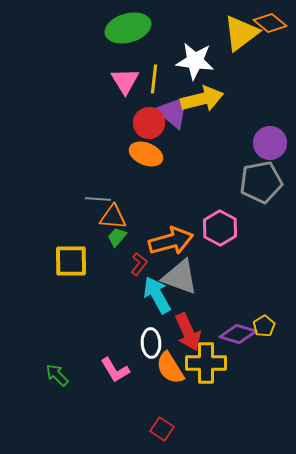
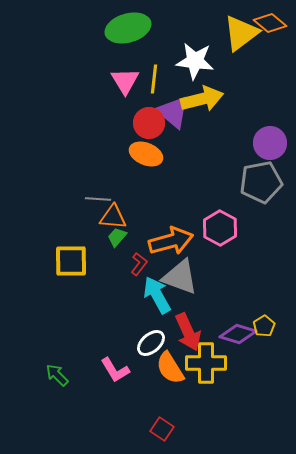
white ellipse: rotated 52 degrees clockwise
